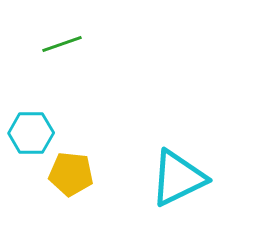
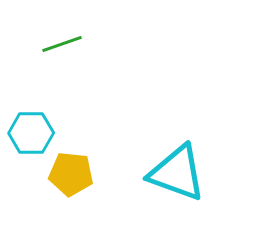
cyan triangle: moved 1 px left, 5 px up; rotated 46 degrees clockwise
